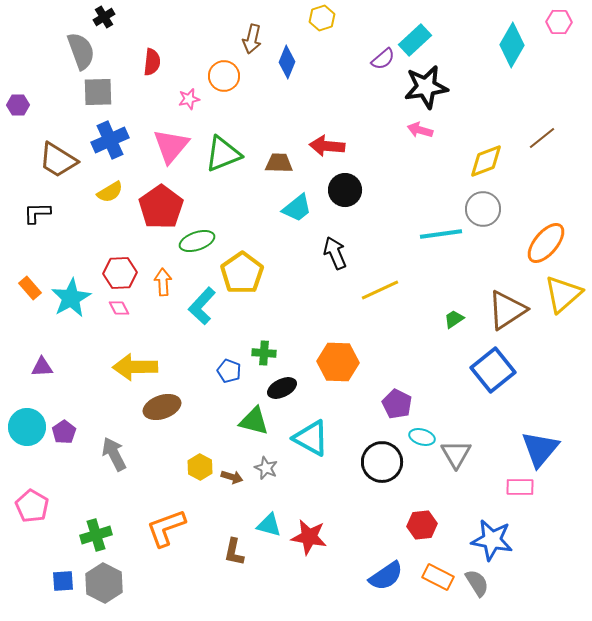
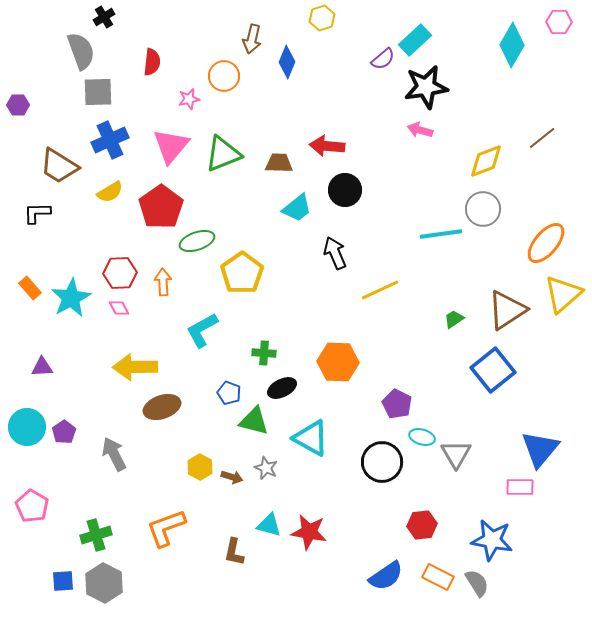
brown trapezoid at (58, 160): moved 1 px right, 6 px down
cyan L-shape at (202, 306): moved 24 px down; rotated 18 degrees clockwise
blue pentagon at (229, 371): moved 22 px down
red star at (309, 537): moved 5 px up
